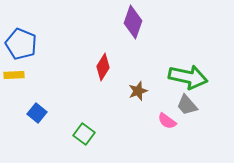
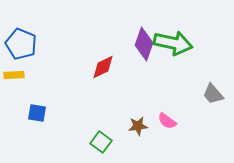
purple diamond: moved 11 px right, 22 px down
red diamond: rotated 32 degrees clockwise
green arrow: moved 15 px left, 34 px up
brown star: moved 35 px down; rotated 12 degrees clockwise
gray trapezoid: moved 26 px right, 11 px up
blue square: rotated 30 degrees counterclockwise
green square: moved 17 px right, 8 px down
